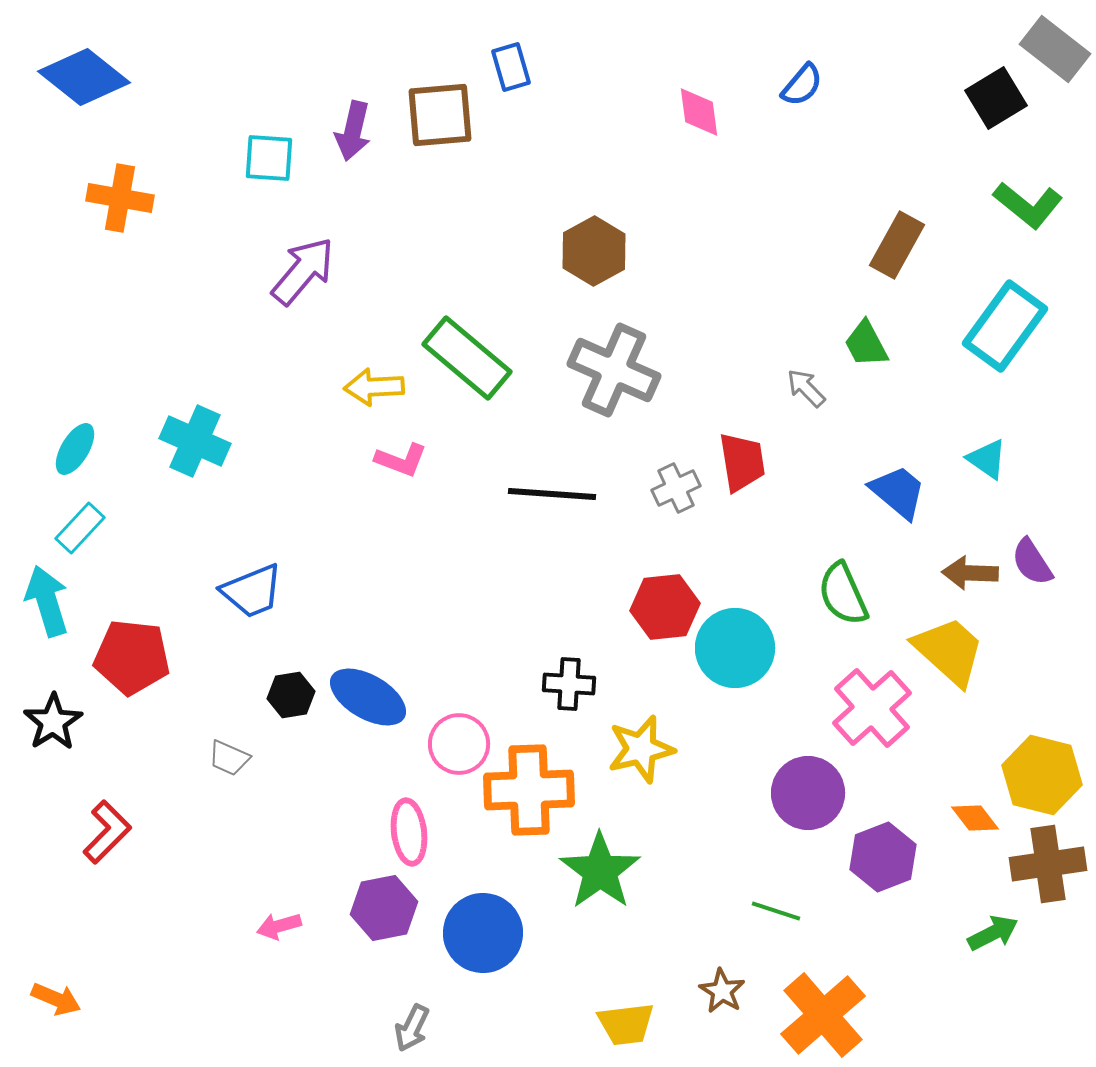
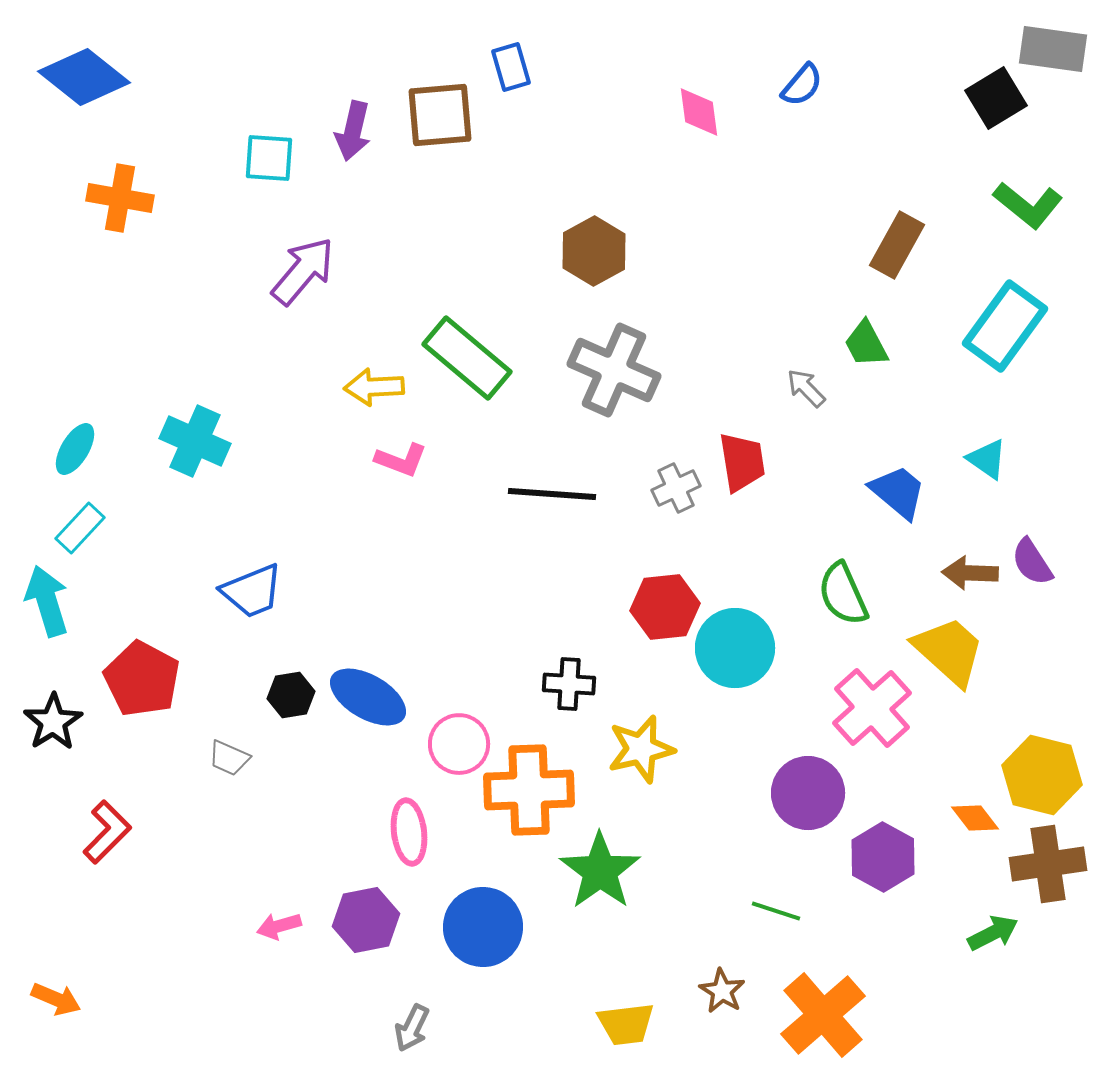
gray rectangle at (1055, 49): moved 2 px left; rotated 30 degrees counterclockwise
red pentagon at (132, 657): moved 10 px right, 22 px down; rotated 22 degrees clockwise
purple hexagon at (883, 857): rotated 10 degrees counterclockwise
purple hexagon at (384, 908): moved 18 px left, 12 px down
blue circle at (483, 933): moved 6 px up
